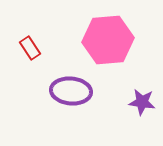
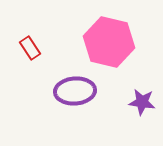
pink hexagon: moved 1 px right, 2 px down; rotated 18 degrees clockwise
purple ellipse: moved 4 px right; rotated 9 degrees counterclockwise
